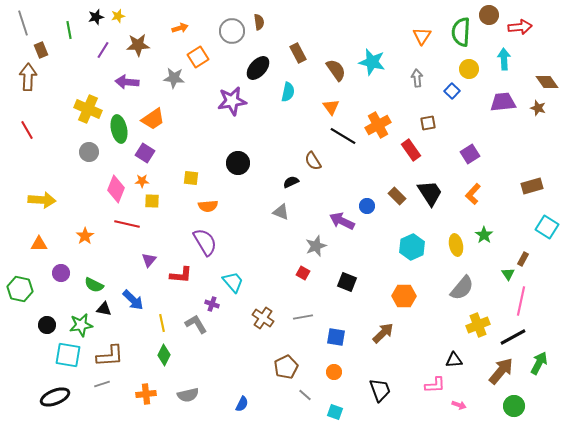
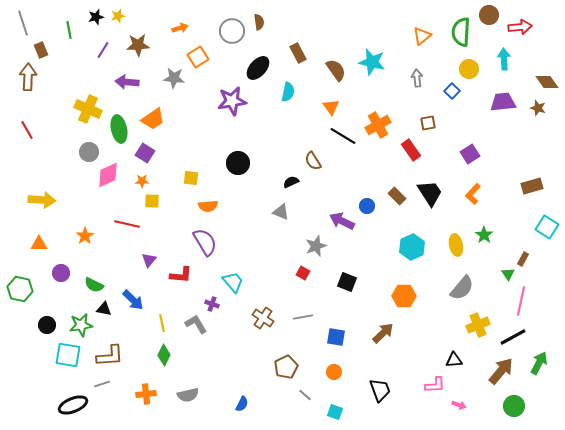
orange triangle at (422, 36): rotated 18 degrees clockwise
pink diamond at (116, 189): moved 8 px left, 14 px up; rotated 44 degrees clockwise
black ellipse at (55, 397): moved 18 px right, 8 px down
